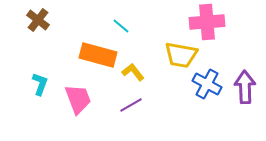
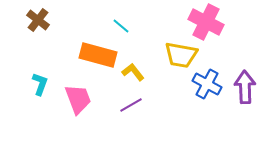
pink cross: moved 1 px left; rotated 32 degrees clockwise
